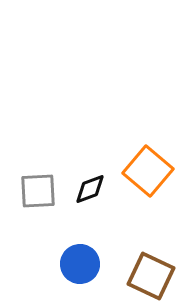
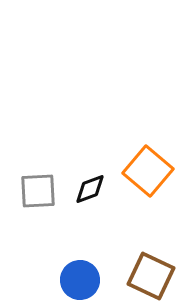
blue circle: moved 16 px down
